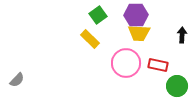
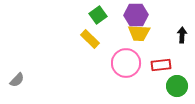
red rectangle: moved 3 px right; rotated 18 degrees counterclockwise
